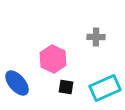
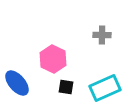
gray cross: moved 6 px right, 2 px up
